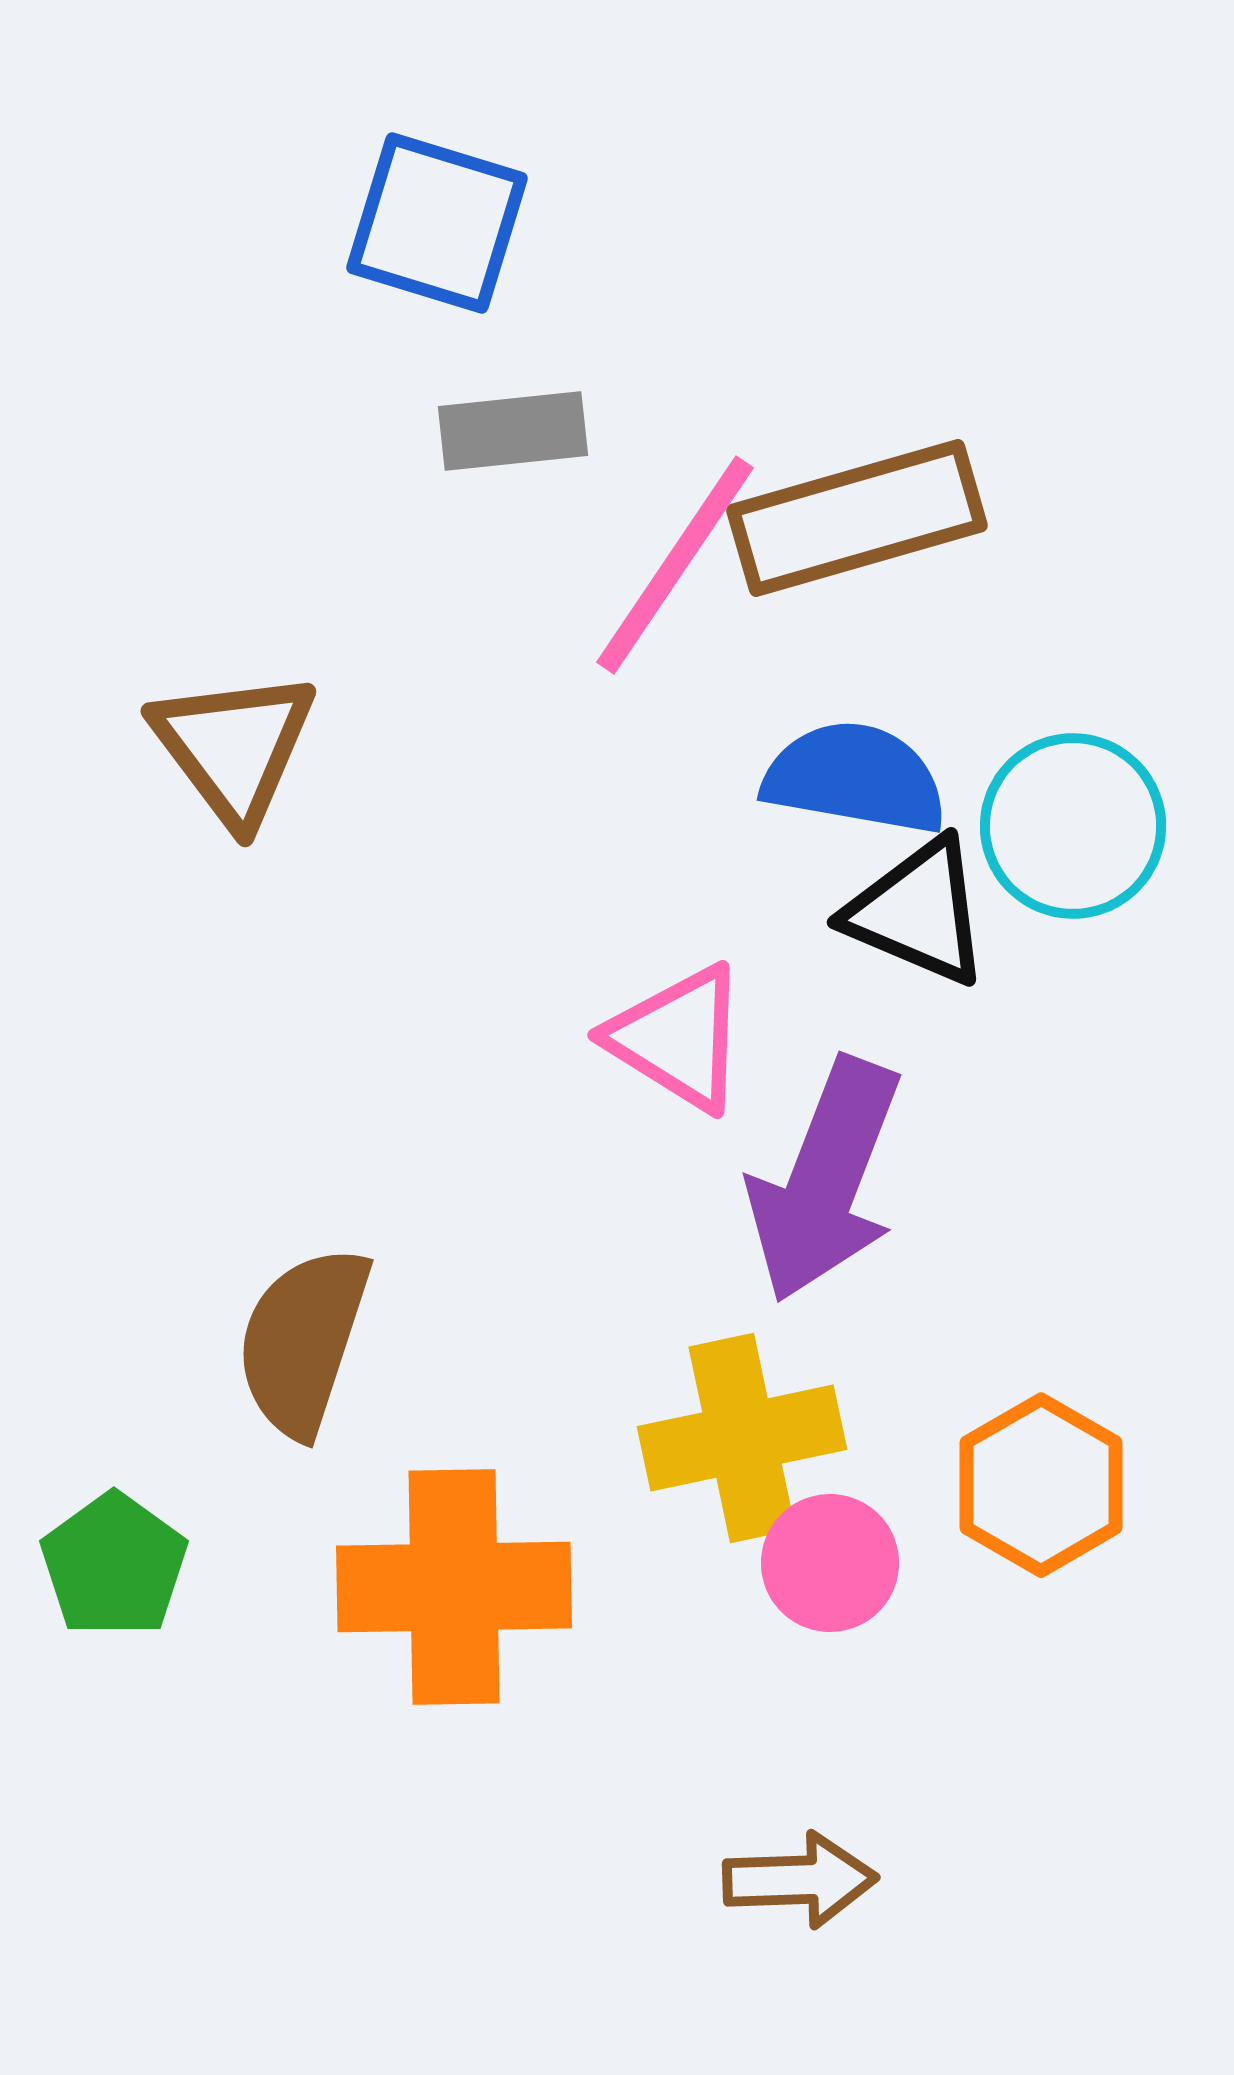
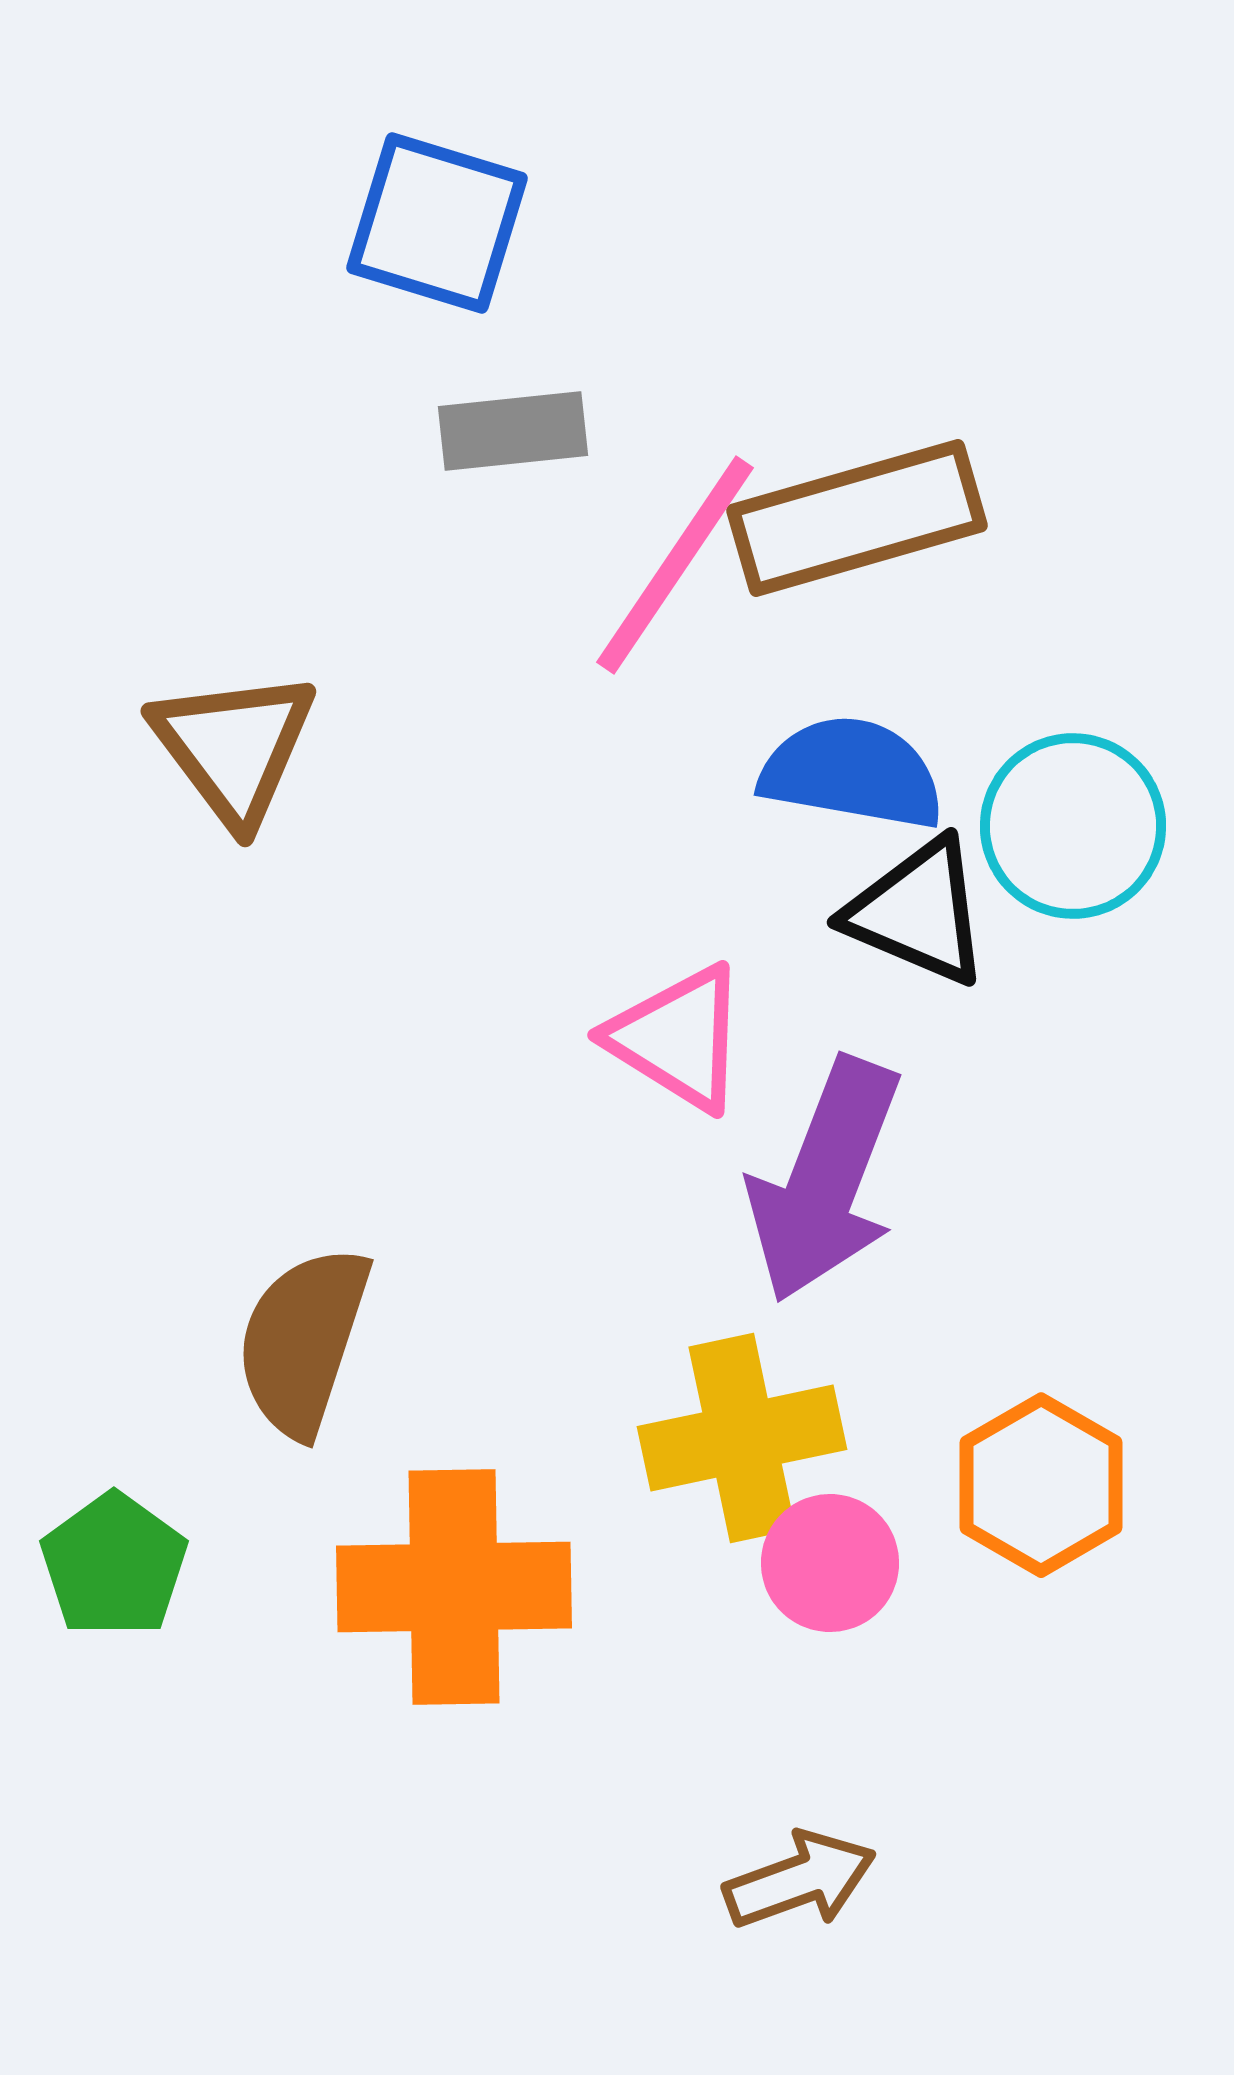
blue semicircle: moved 3 px left, 5 px up
brown arrow: rotated 18 degrees counterclockwise
